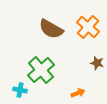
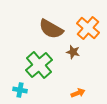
orange cross: moved 1 px down
brown star: moved 24 px left, 11 px up
green cross: moved 2 px left, 5 px up
